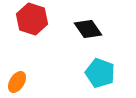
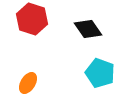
orange ellipse: moved 11 px right, 1 px down
